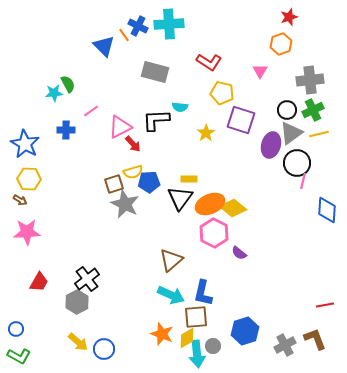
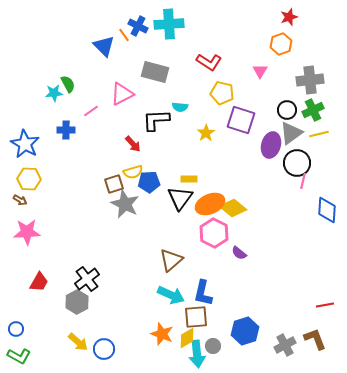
pink triangle at (120, 127): moved 2 px right, 33 px up
